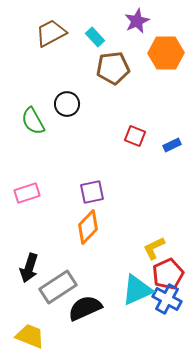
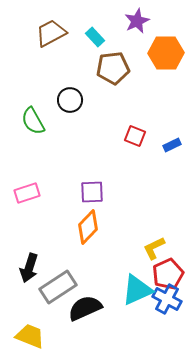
black circle: moved 3 px right, 4 px up
purple square: rotated 10 degrees clockwise
